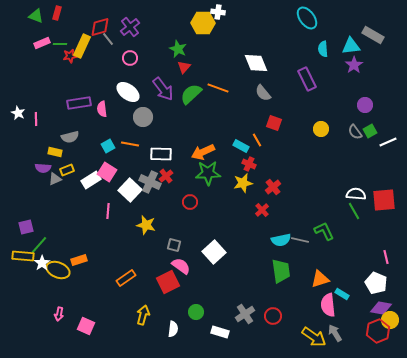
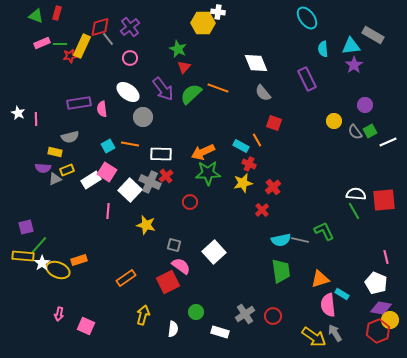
yellow circle at (321, 129): moved 13 px right, 8 px up
